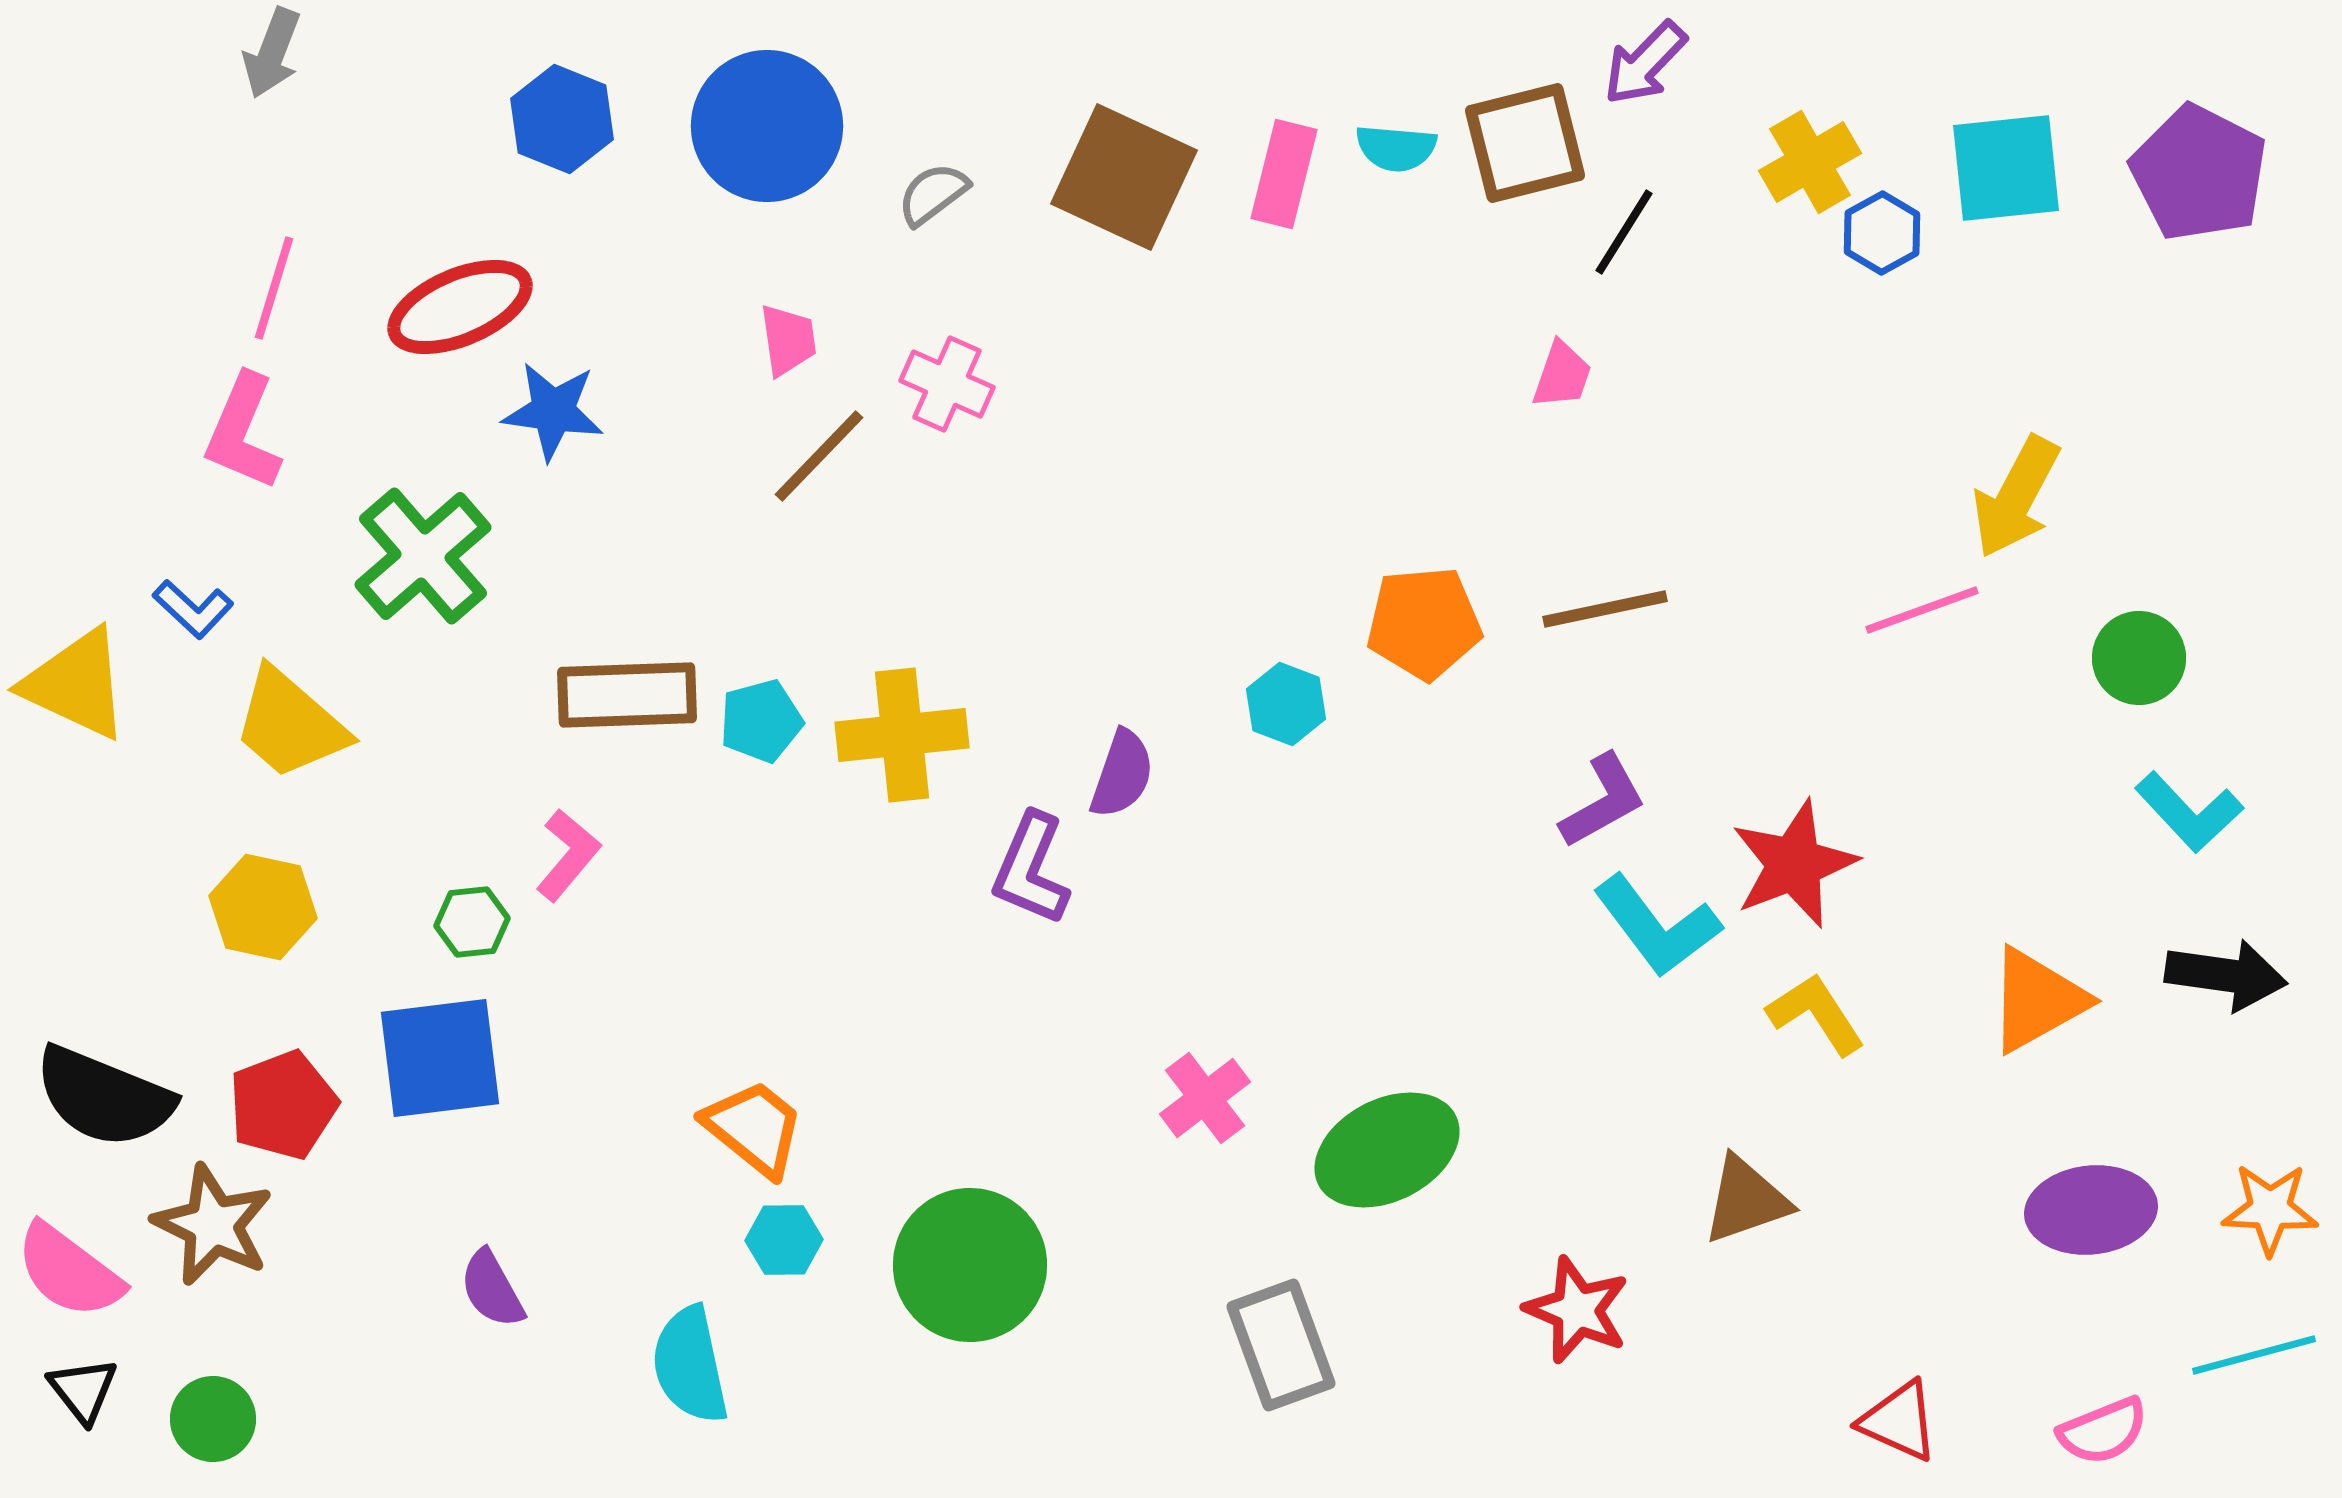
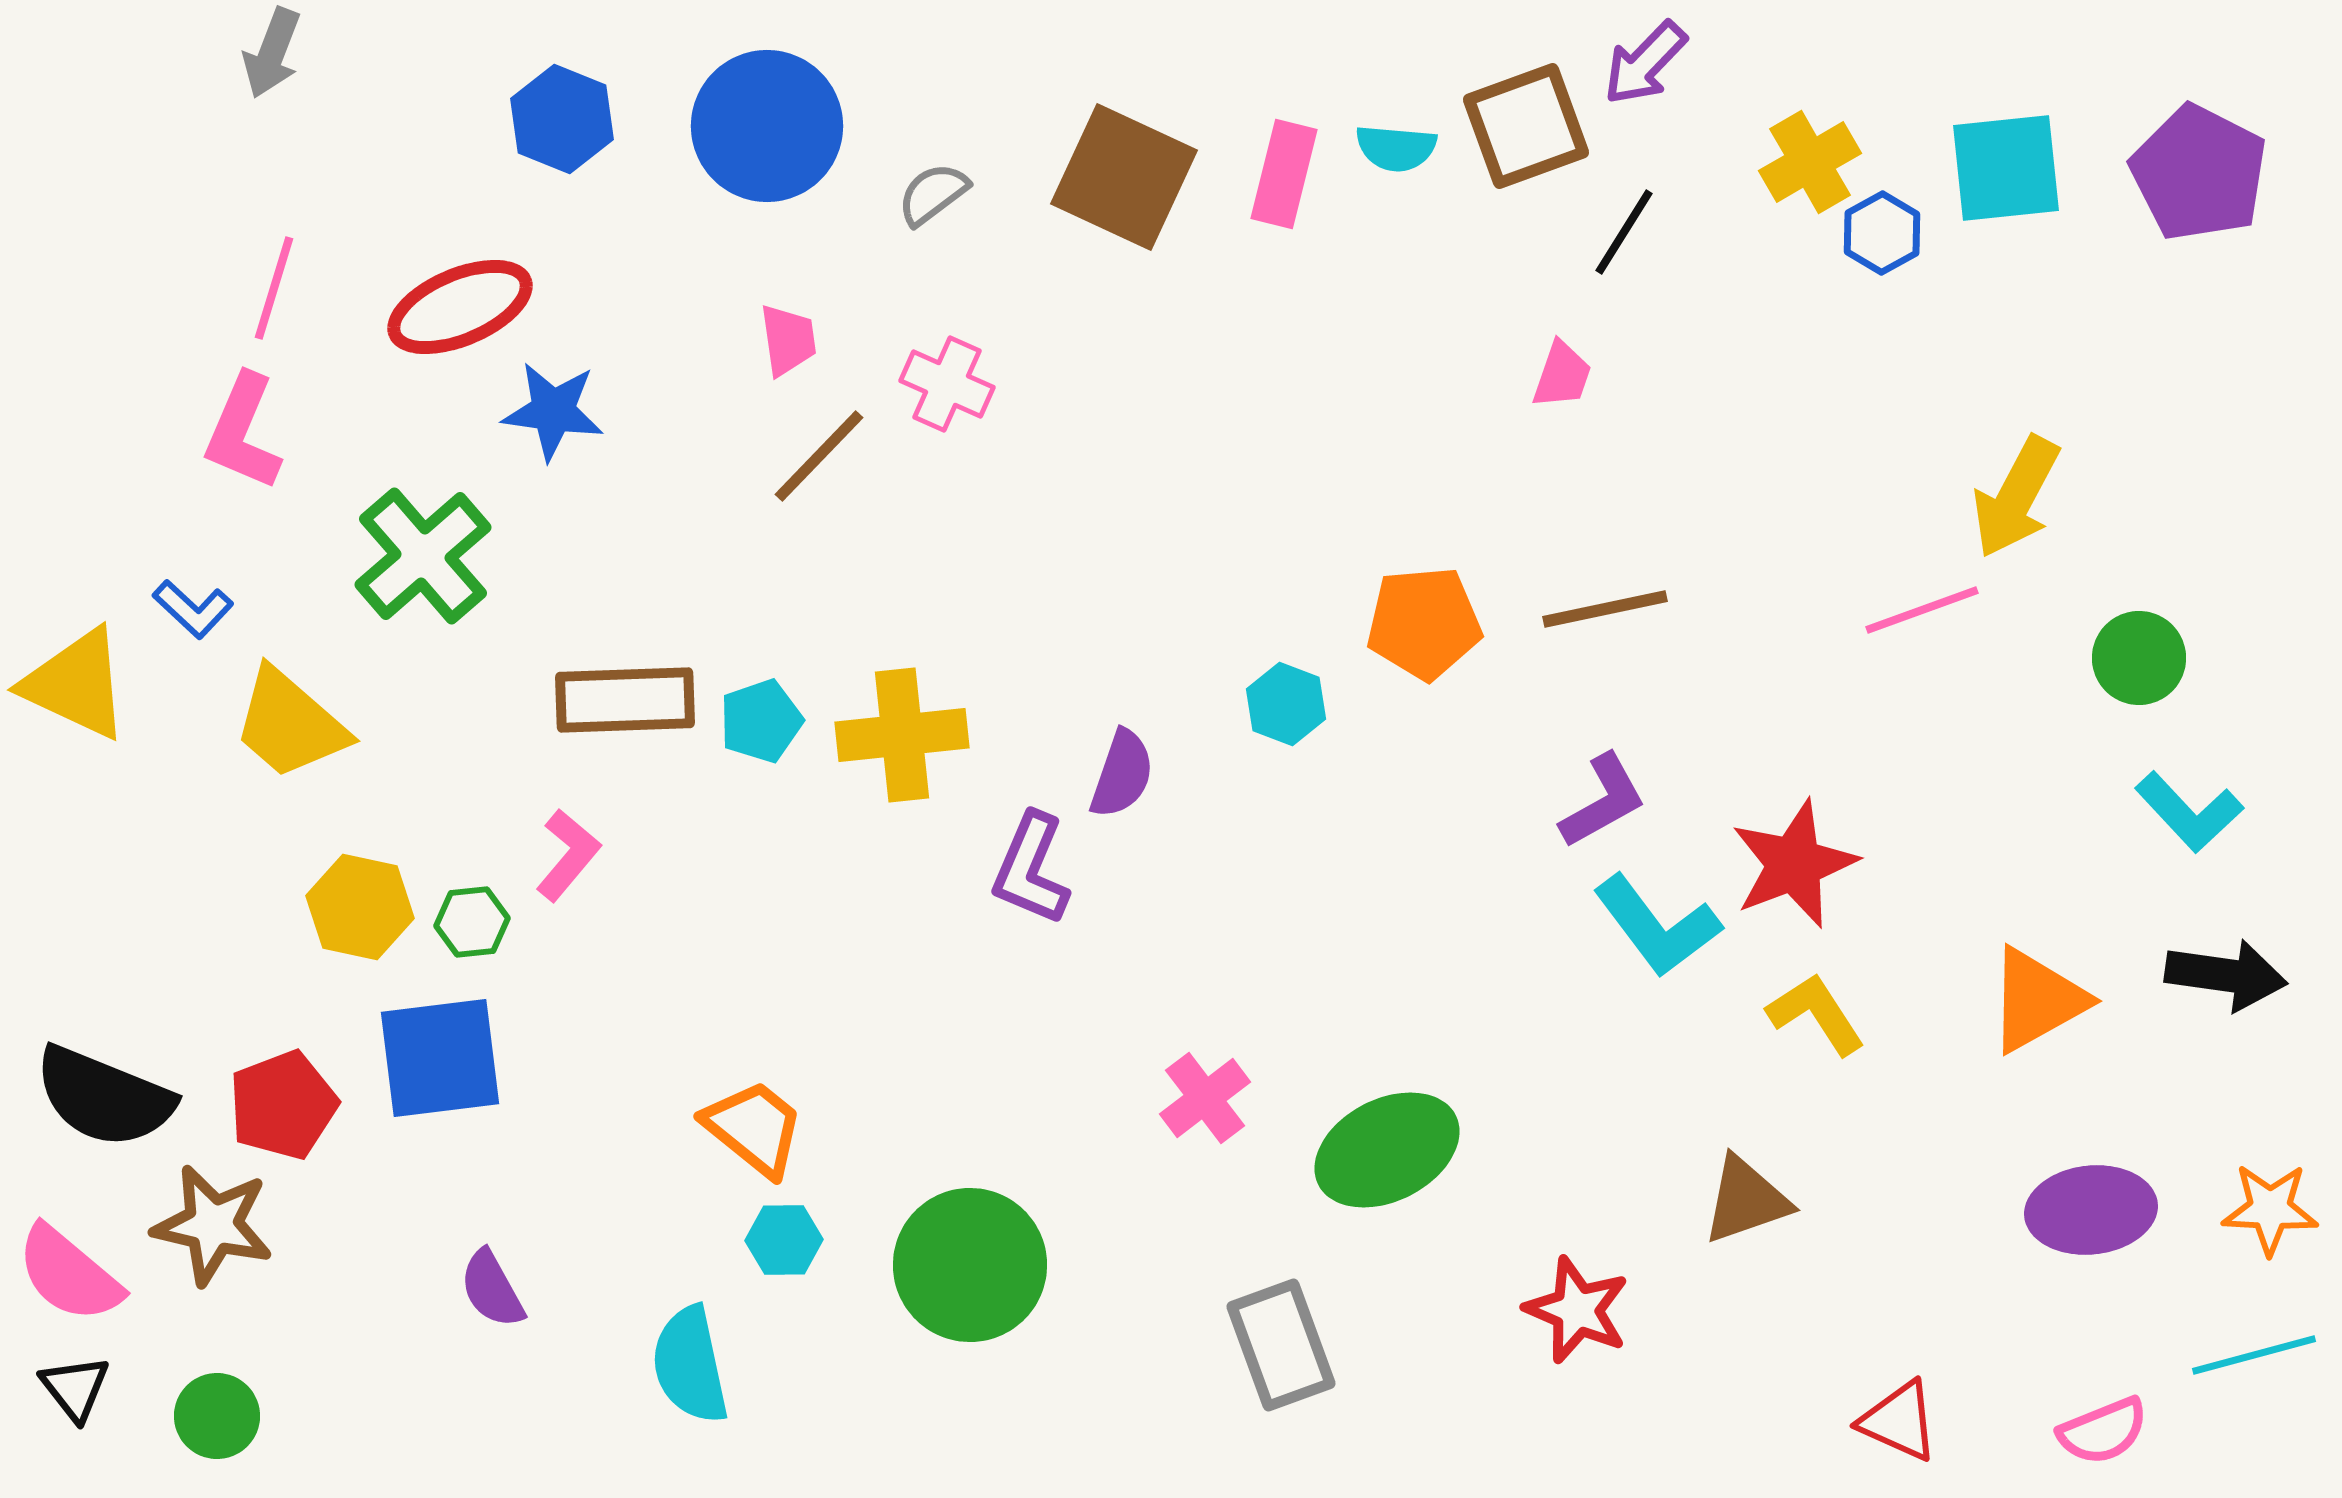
brown square at (1525, 143): moved 1 px right, 17 px up; rotated 6 degrees counterclockwise
brown rectangle at (627, 695): moved 2 px left, 5 px down
cyan pentagon at (761, 721): rotated 4 degrees counterclockwise
yellow hexagon at (263, 907): moved 97 px right
brown star at (213, 1225): rotated 13 degrees counterclockwise
pink semicircle at (69, 1271): moved 3 px down; rotated 3 degrees clockwise
black triangle at (83, 1390): moved 8 px left, 2 px up
green circle at (213, 1419): moved 4 px right, 3 px up
